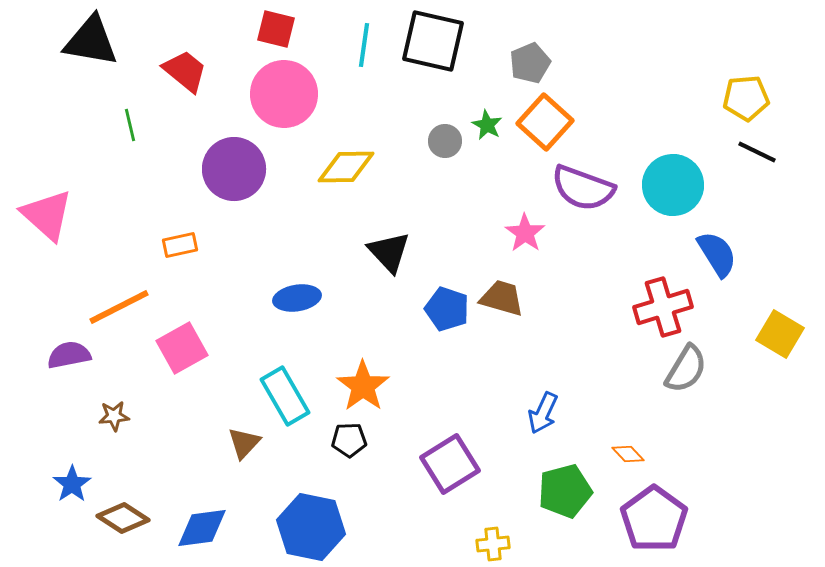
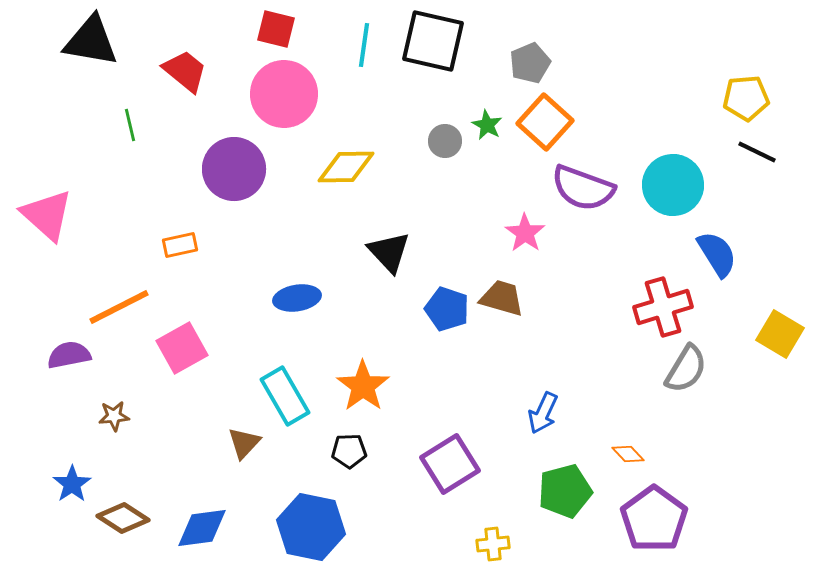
black pentagon at (349, 440): moved 11 px down
